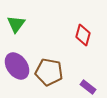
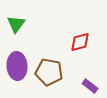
red diamond: moved 3 px left, 7 px down; rotated 60 degrees clockwise
purple ellipse: rotated 32 degrees clockwise
purple rectangle: moved 2 px right, 1 px up
